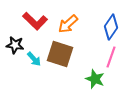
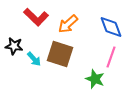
red L-shape: moved 1 px right, 4 px up
blue diamond: rotated 55 degrees counterclockwise
black star: moved 1 px left, 1 px down
